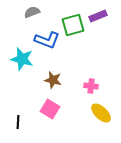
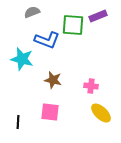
green square: rotated 20 degrees clockwise
pink square: moved 3 px down; rotated 24 degrees counterclockwise
